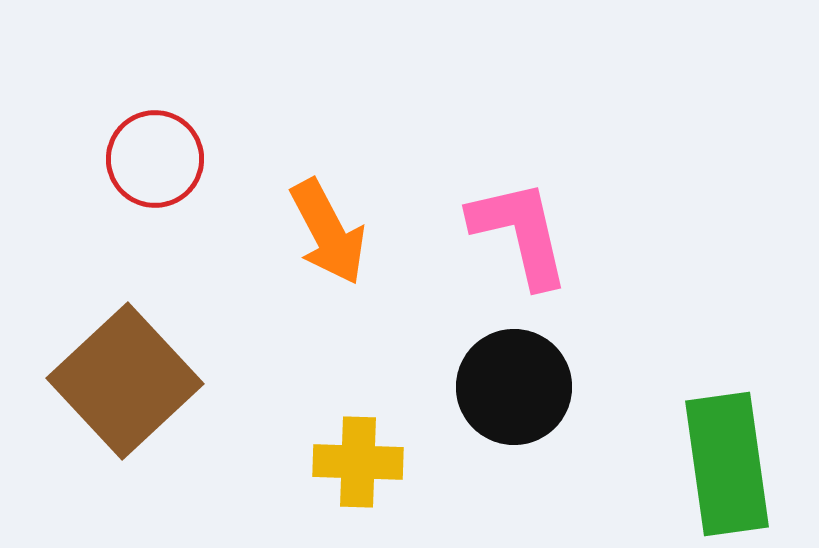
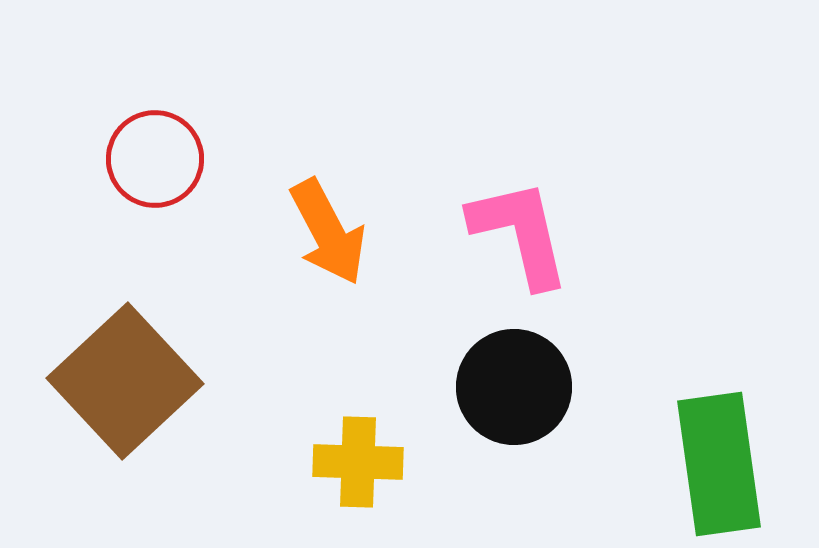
green rectangle: moved 8 px left
